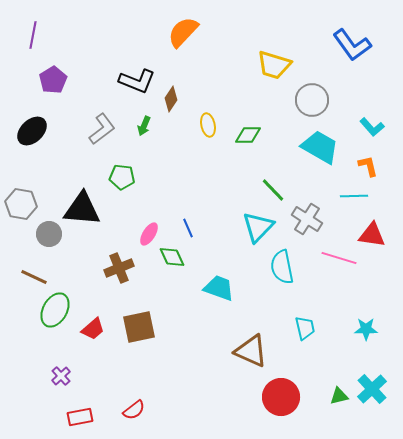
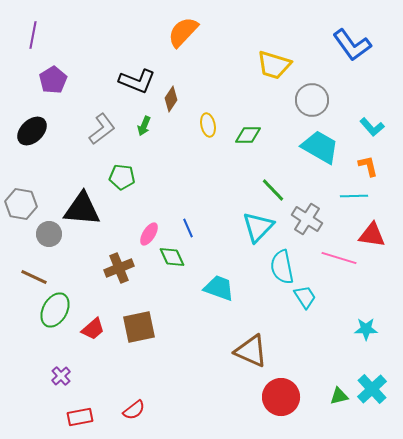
cyan trapezoid at (305, 328): moved 31 px up; rotated 20 degrees counterclockwise
